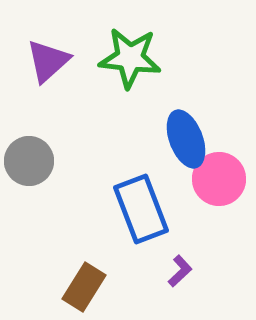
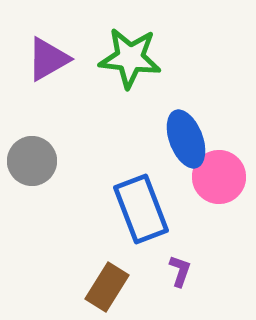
purple triangle: moved 2 px up; rotated 12 degrees clockwise
gray circle: moved 3 px right
pink circle: moved 2 px up
purple L-shape: rotated 28 degrees counterclockwise
brown rectangle: moved 23 px right
